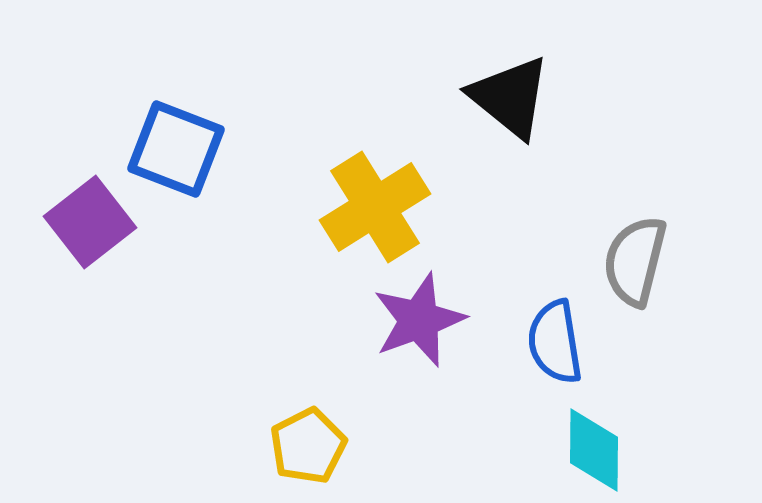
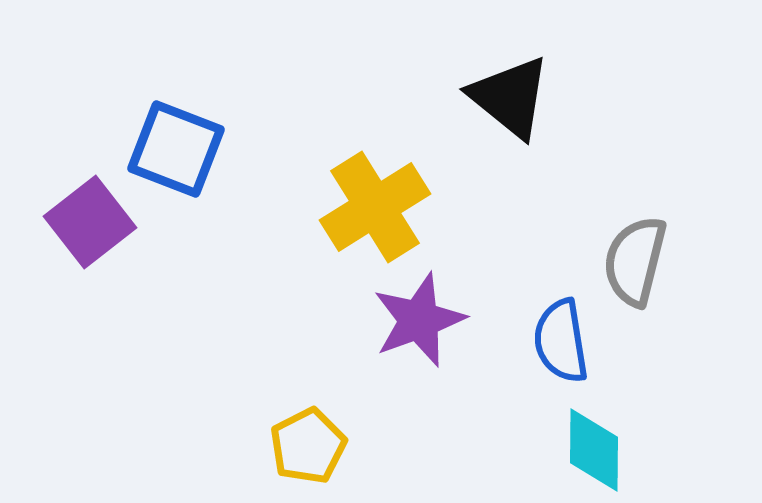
blue semicircle: moved 6 px right, 1 px up
